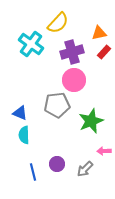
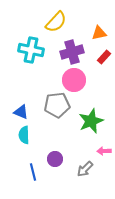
yellow semicircle: moved 2 px left, 1 px up
cyan cross: moved 6 px down; rotated 25 degrees counterclockwise
red rectangle: moved 5 px down
blue triangle: moved 1 px right, 1 px up
purple circle: moved 2 px left, 5 px up
